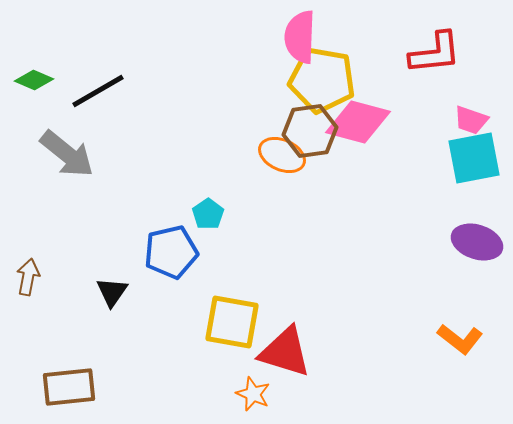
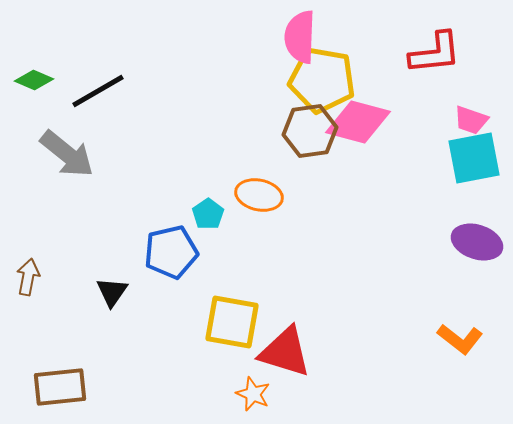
orange ellipse: moved 23 px left, 40 px down; rotated 12 degrees counterclockwise
brown rectangle: moved 9 px left
